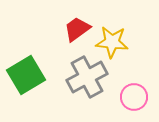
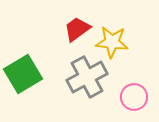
green square: moved 3 px left, 1 px up
